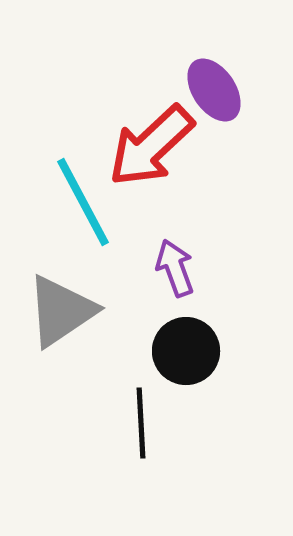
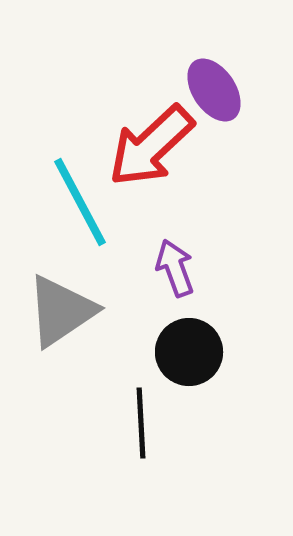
cyan line: moved 3 px left
black circle: moved 3 px right, 1 px down
